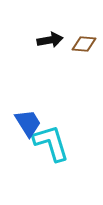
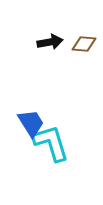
black arrow: moved 2 px down
blue trapezoid: moved 3 px right
